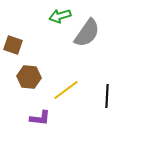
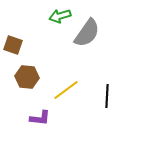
brown hexagon: moved 2 px left
